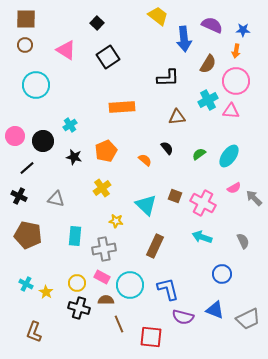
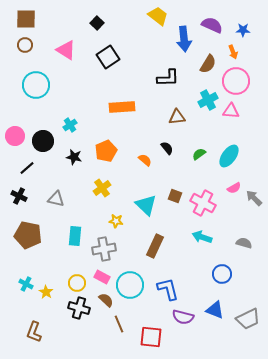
orange arrow at (236, 51): moved 3 px left, 1 px down; rotated 32 degrees counterclockwise
gray semicircle at (243, 241): moved 1 px right, 2 px down; rotated 49 degrees counterclockwise
brown semicircle at (106, 300): rotated 42 degrees clockwise
